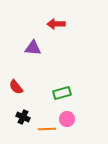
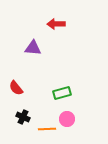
red semicircle: moved 1 px down
